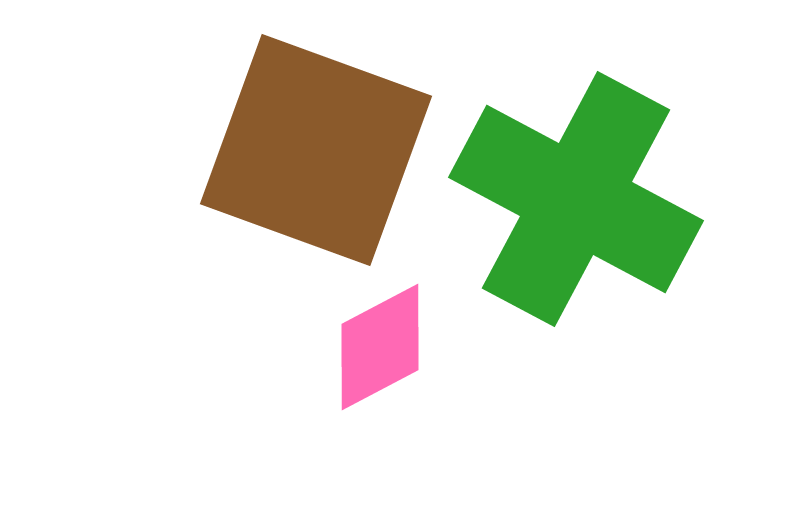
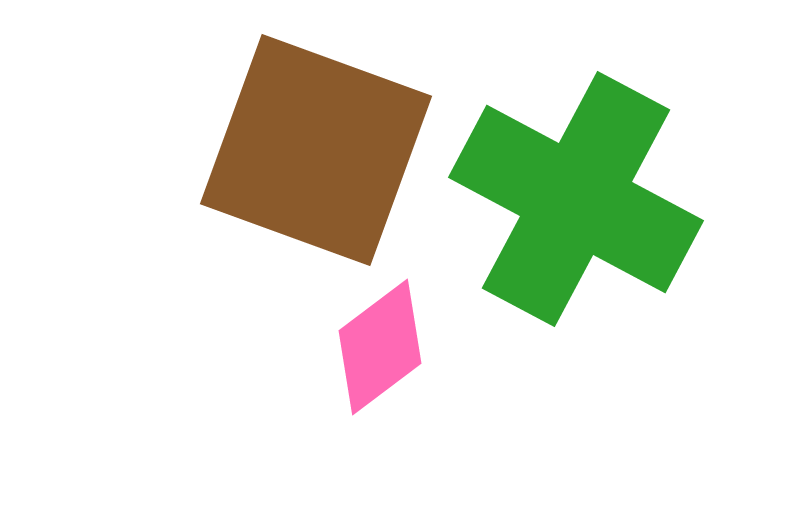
pink diamond: rotated 9 degrees counterclockwise
